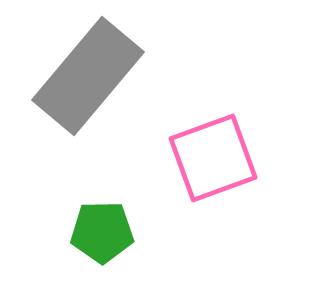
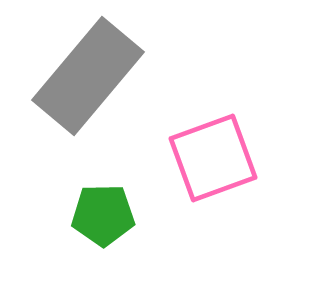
green pentagon: moved 1 px right, 17 px up
